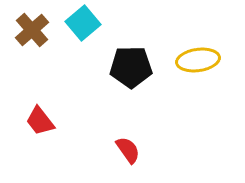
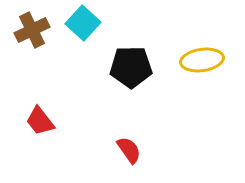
cyan square: rotated 8 degrees counterclockwise
brown cross: rotated 16 degrees clockwise
yellow ellipse: moved 4 px right
red semicircle: moved 1 px right
